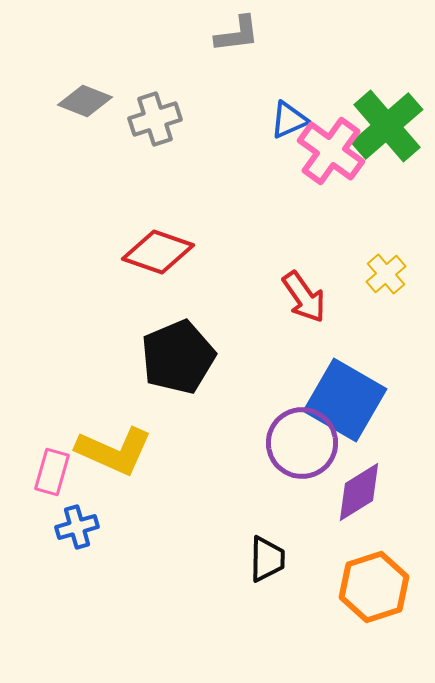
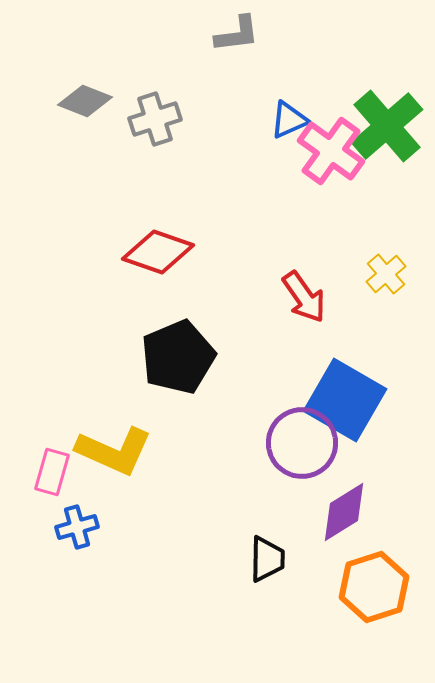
purple diamond: moved 15 px left, 20 px down
